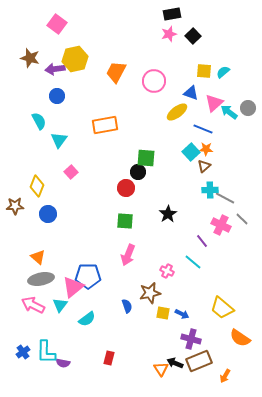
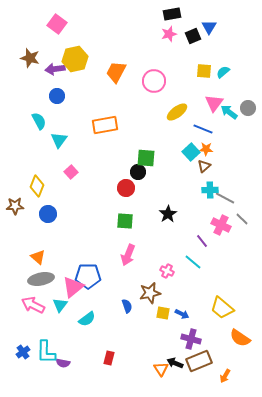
black square at (193, 36): rotated 21 degrees clockwise
blue triangle at (191, 93): moved 18 px right, 66 px up; rotated 42 degrees clockwise
pink triangle at (214, 103): rotated 12 degrees counterclockwise
